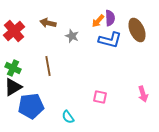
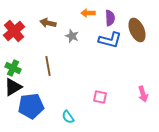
orange arrow: moved 10 px left, 8 px up; rotated 48 degrees clockwise
